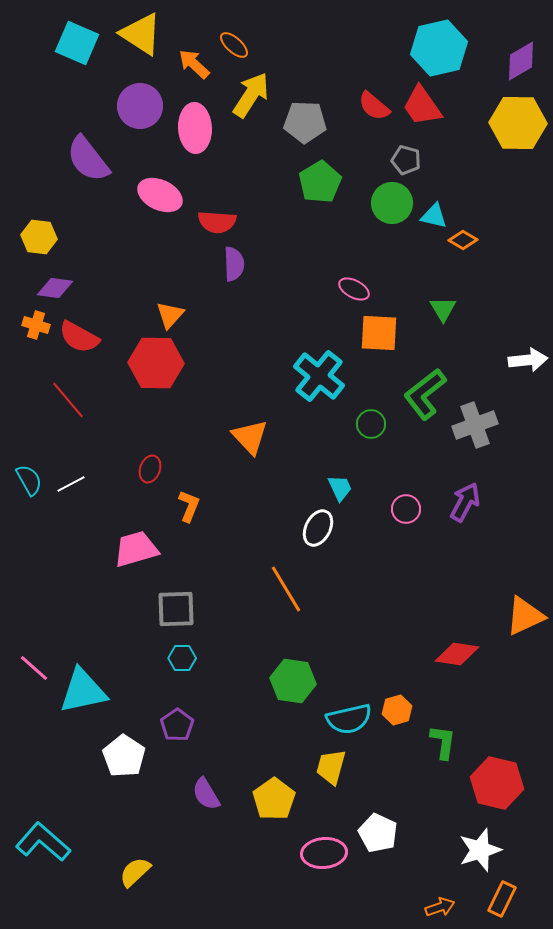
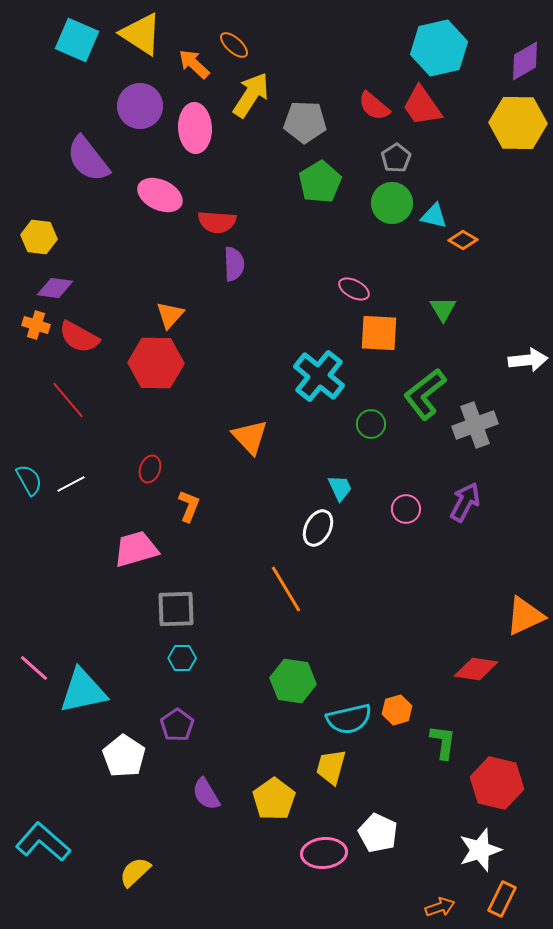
cyan square at (77, 43): moved 3 px up
purple diamond at (521, 61): moved 4 px right
gray pentagon at (406, 160): moved 10 px left, 2 px up; rotated 24 degrees clockwise
red diamond at (457, 654): moved 19 px right, 15 px down
